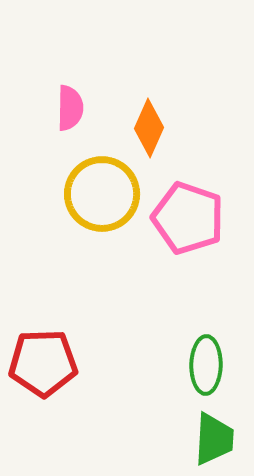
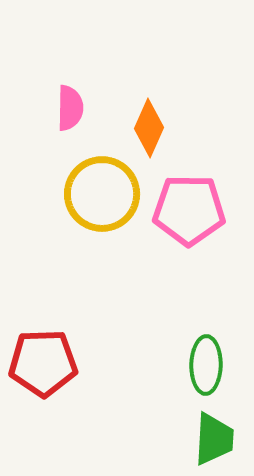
pink pentagon: moved 1 px right, 8 px up; rotated 18 degrees counterclockwise
